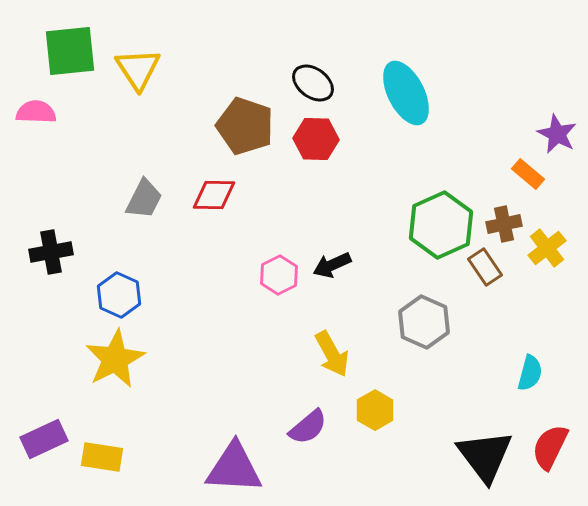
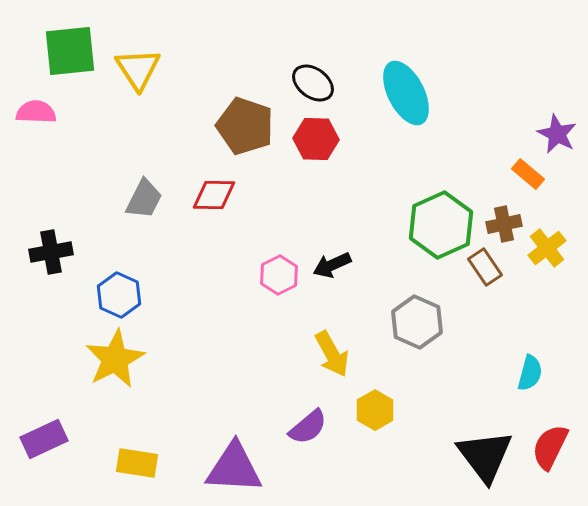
gray hexagon: moved 7 px left
yellow rectangle: moved 35 px right, 6 px down
